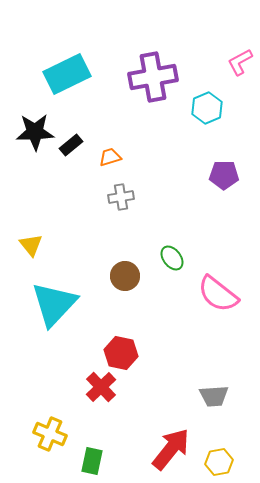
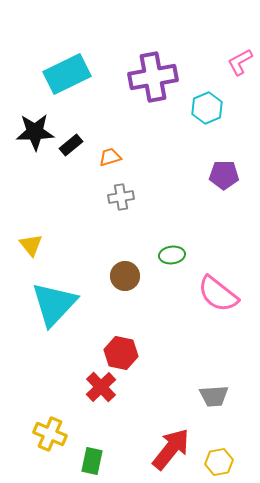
green ellipse: moved 3 px up; rotated 60 degrees counterclockwise
